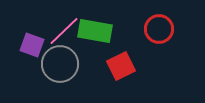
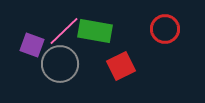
red circle: moved 6 px right
